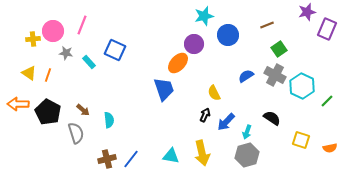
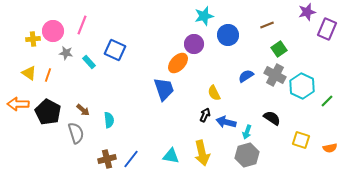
blue arrow: rotated 60 degrees clockwise
